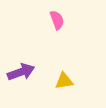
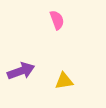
purple arrow: moved 1 px up
